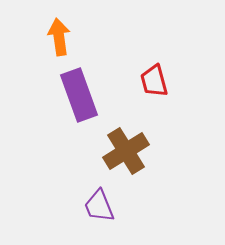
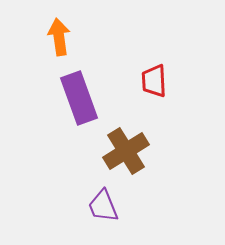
red trapezoid: rotated 12 degrees clockwise
purple rectangle: moved 3 px down
purple trapezoid: moved 4 px right
